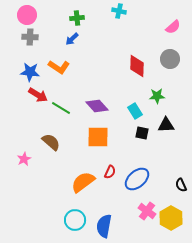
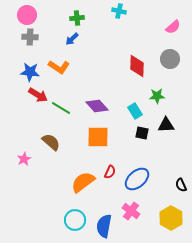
pink cross: moved 16 px left
